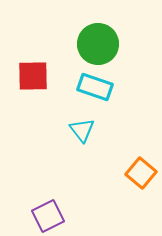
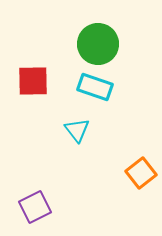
red square: moved 5 px down
cyan triangle: moved 5 px left
orange square: rotated 12 degrees clockwise
purple square: moved 13 px left, 9 px up
